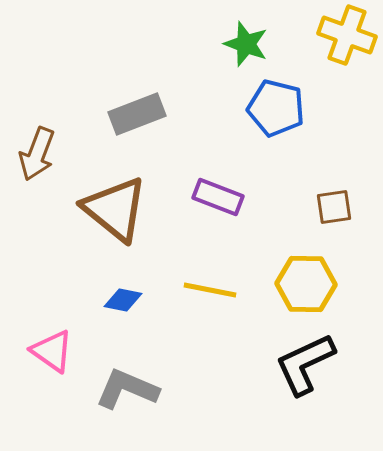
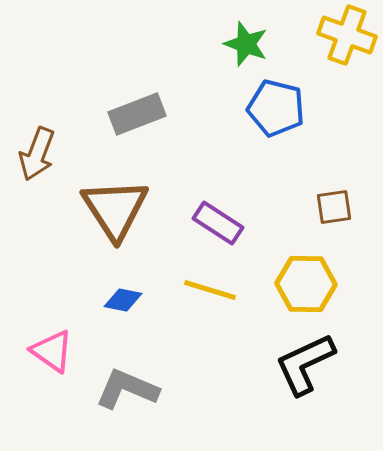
purple rectangle: moved 26 px down; rotated 12 degrees clockwise
brown triangle: rotated 18 degrees clockwise
yellow line: rotated 6 degrees clockwise
